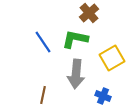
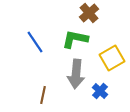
blue line: moved 8 px left
blue cross: moved 3 px left, 5 px up; rotated 21 degrees clockwise
